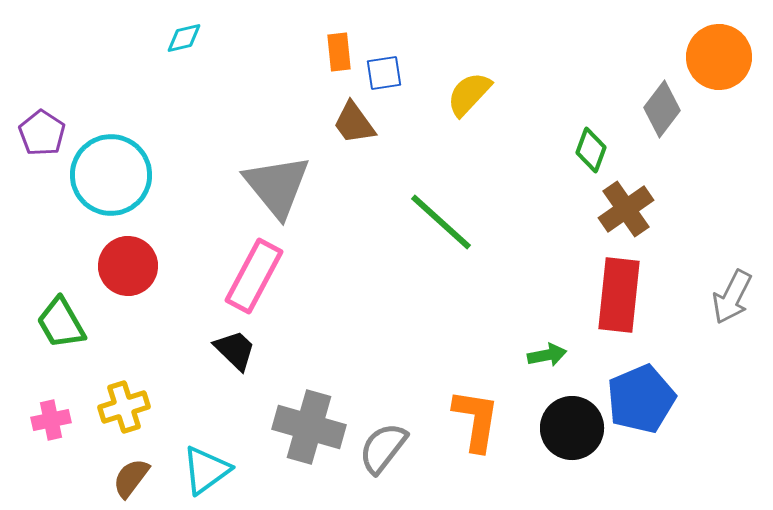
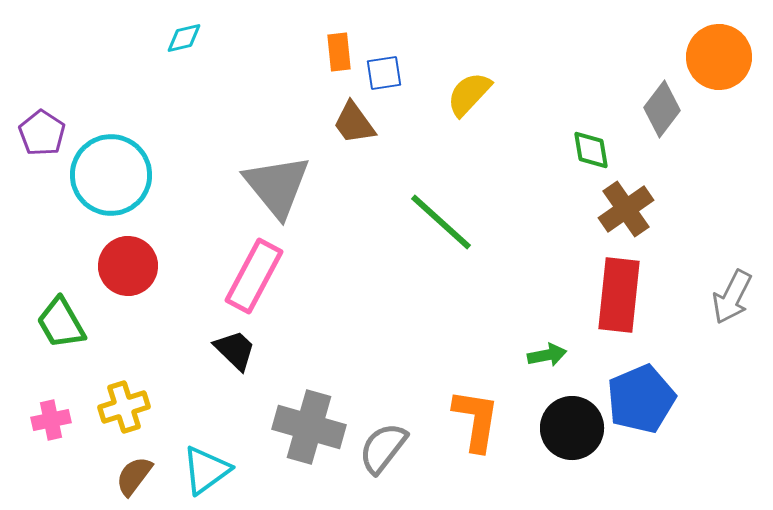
green diamond: rotated 30 degrees counterclockwise
brown semicircle: moved 3 px right, 2 px up
